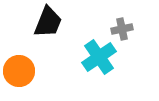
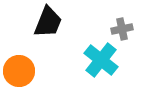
cyan cross: moved 2 px right, 3 px down; rotated 16 degrees counterclockwise
